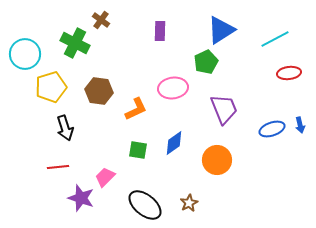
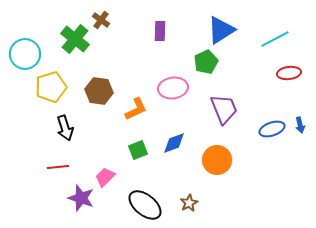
green cross: moved 4 px up; rotated 12 degrees clockwise
blue diamond: rotated 15 degrees clockwise
green square: rotated 30 degrees counterclockwise
